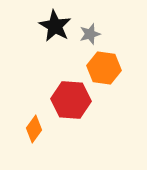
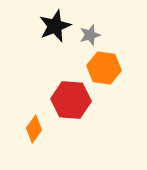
black star: rotated 20 degrees clockwise
gray star: moved 1 px down
